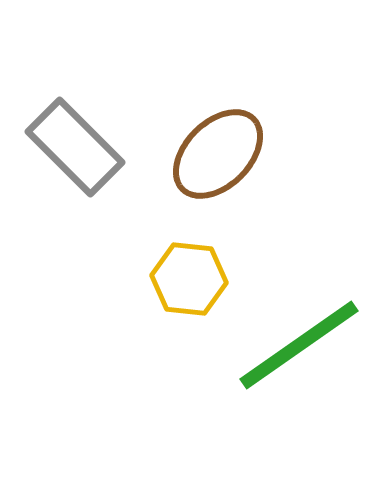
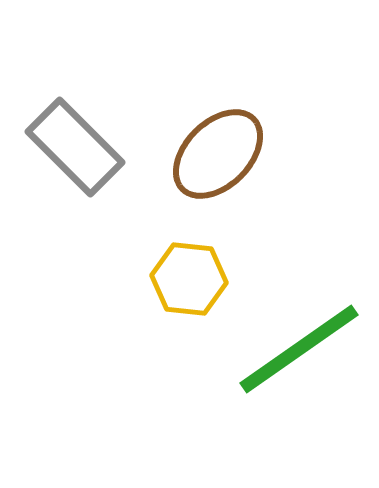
green line: moved 4 px down
